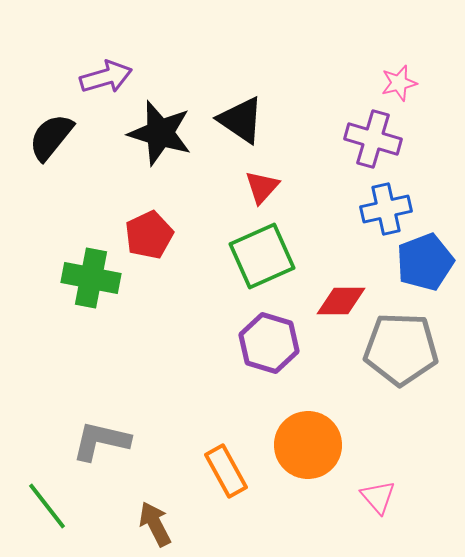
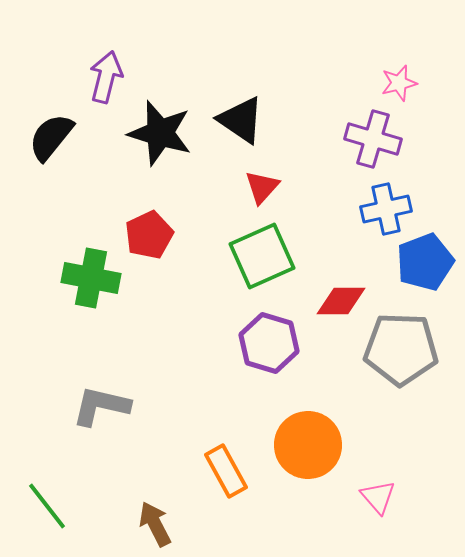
purple arrow: rotated 60 degrees counterclockwise
gray L-shape: moved 35 px up
